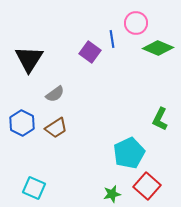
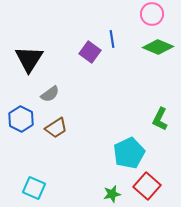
pink circle: moved 16 px right, 9 px up
green diamond: moved 1 px up
gray semicircle: moved 5 px left
blue hexagon: moved 1 px left, 4 px up
